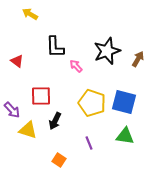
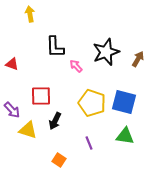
yellow arrow: rotated 49 degrees clockwise
black star: moved 1 px left, 1 px down
red triangle: moved 5 px left, 3 px down; rotated 16 degrees counterclockwise
